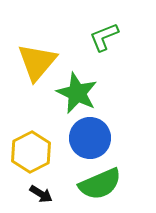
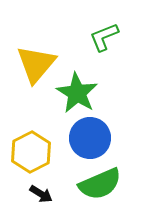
yellow triangle: moved 1 px left, 2 px down
green star: rotated 6 degrees clockwise
